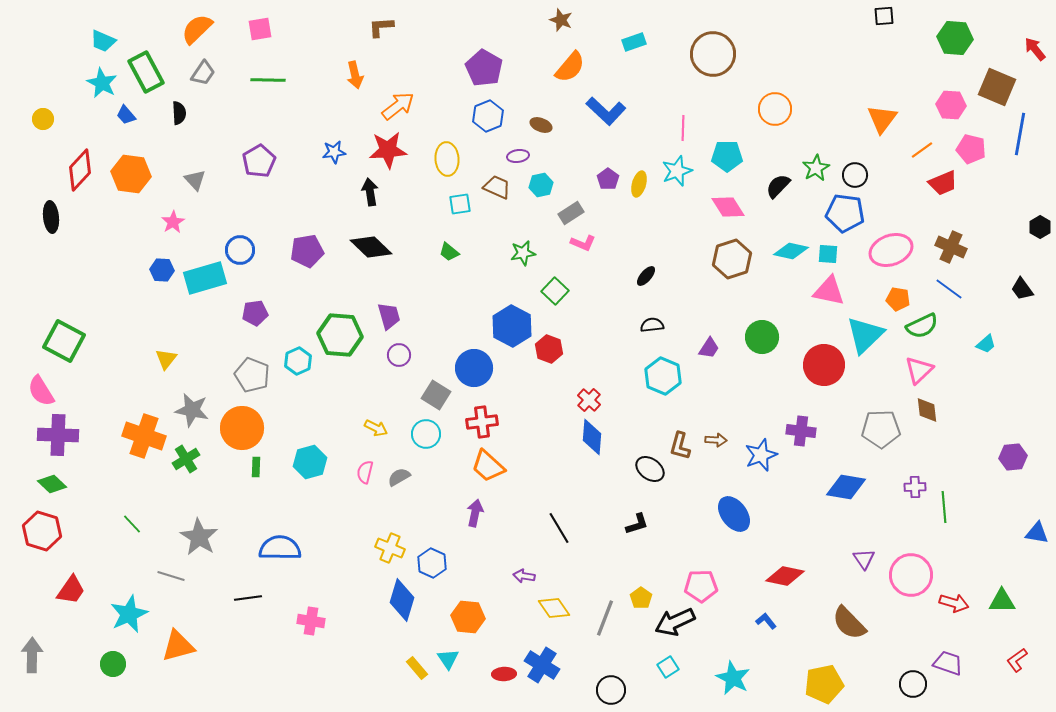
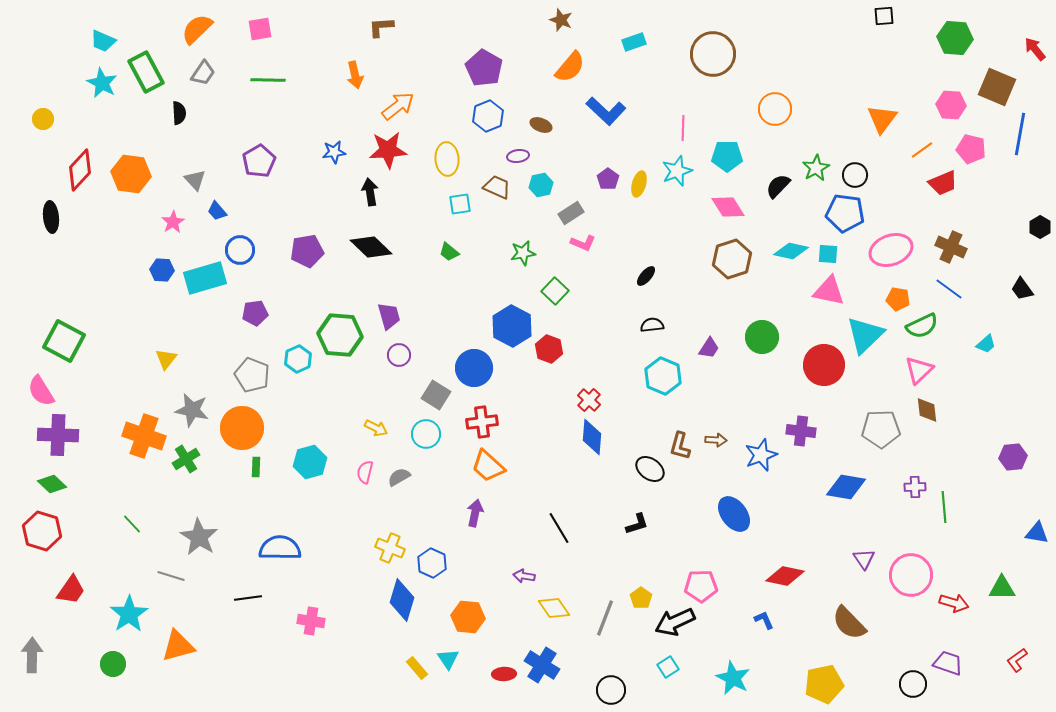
blue trapezoid at (126, 115): moved 91 px right, 96 px down
cyan hexagon at (298, 361): moved 2 px up
green triangle at (1002, 601): moved 13 px up
cyan star at (129, 614): rotated 9 degrees counterclockwise
blue L-shape at (766, 621): moved 2 px left, 1 px up; rotated 15 degrees clockwise
